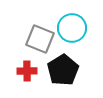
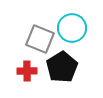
black pentagon: moved 1 px left, 3 px up
